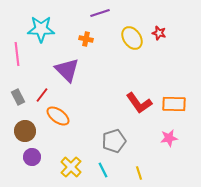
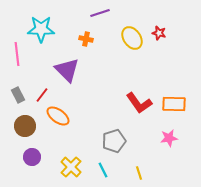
gray rectangle: moved 2 px up
brown circle: moved 5 px up
